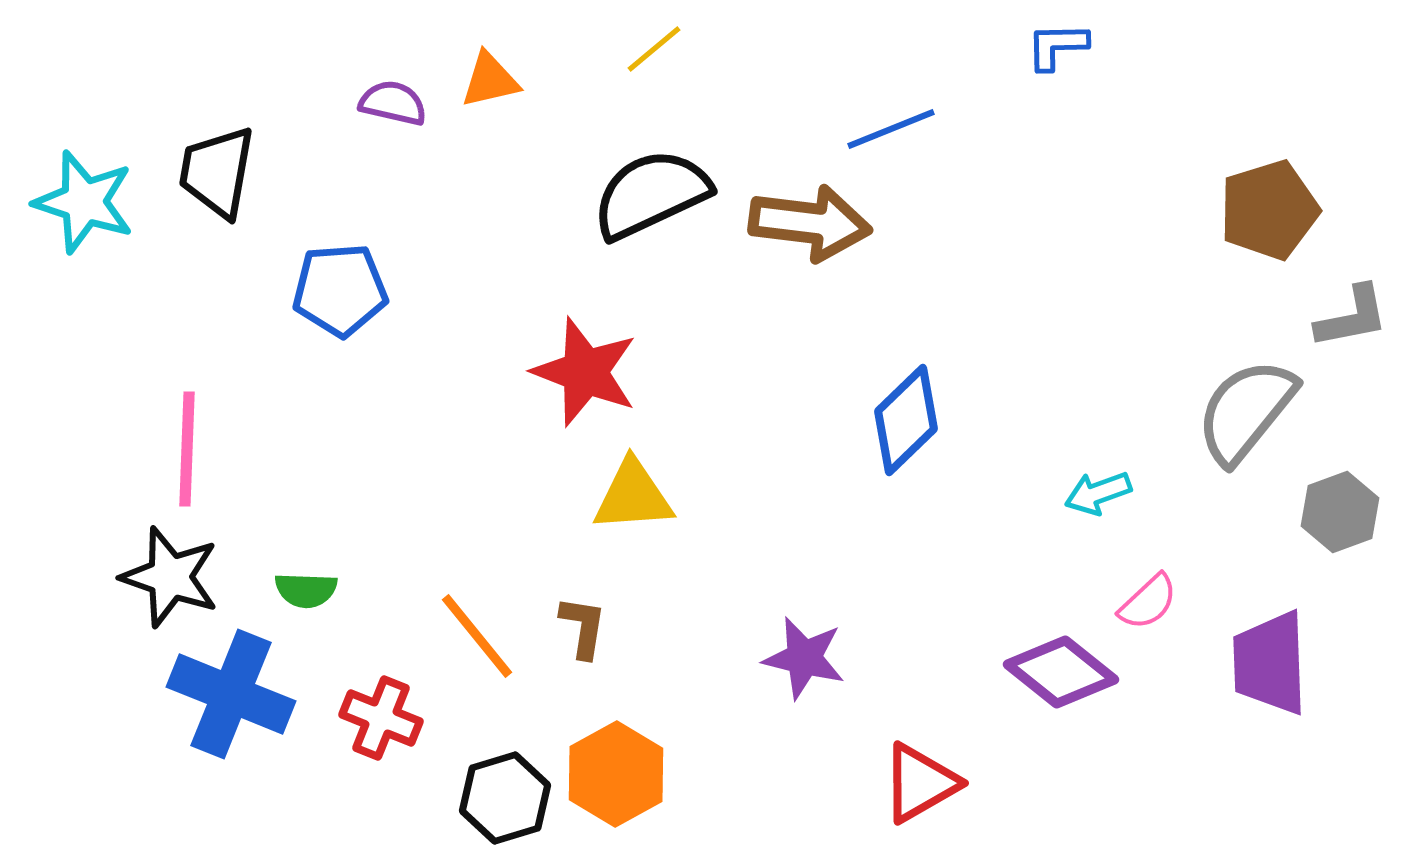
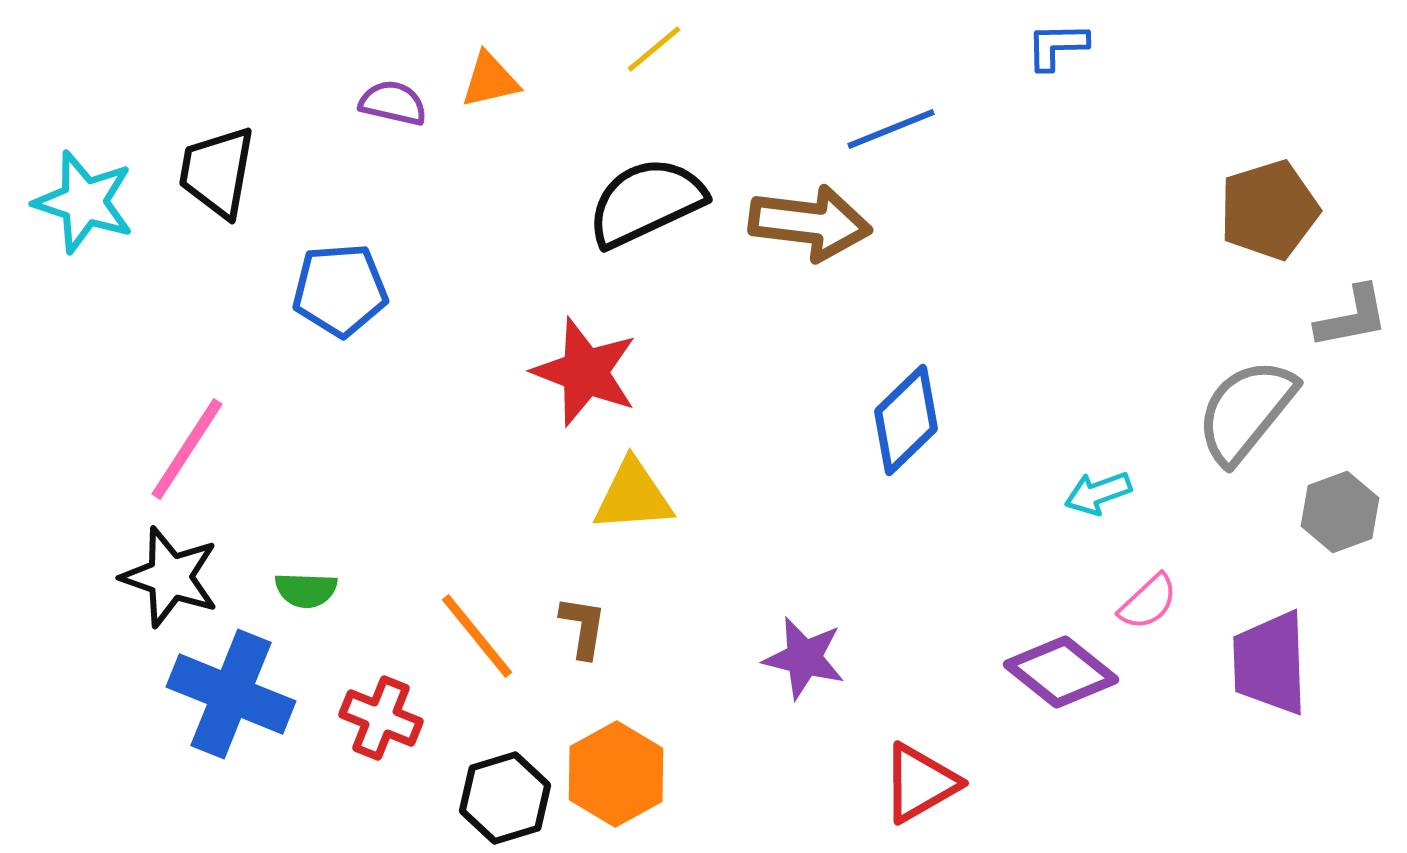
black semicircle: moved 5 px left, 8 px down
pink line: rotated 31 degrees clockwise
